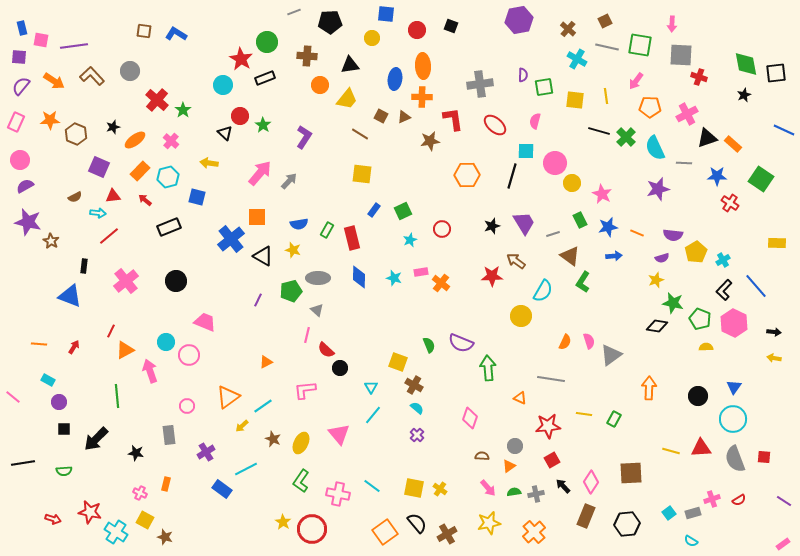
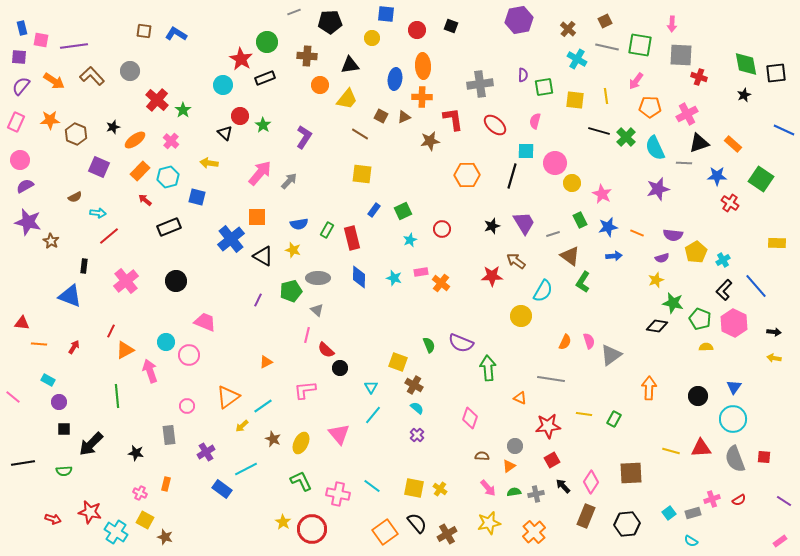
black triangle at (707, 138): moved 8 px left, 5 px down
red triangle at (113, 196): moved 91 px left, 127 px down; rotated 14 degrees clockwise
black arrow at (96, 439): moved 5 px left, 5 px down
green L-shape at (301, 481): rotated 120 degrees clockwise
pink rectangle at (783, 544): moved 3 px left, 3 px up
